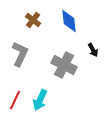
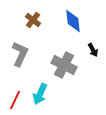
blue diamond: moved 4 px right
cyan arrow: moved 6 px up
